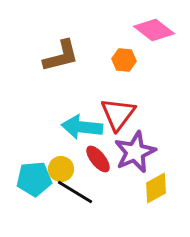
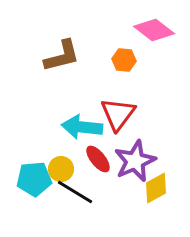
brown L-shape: moved 1 px right
purple star: moved 9 px down
